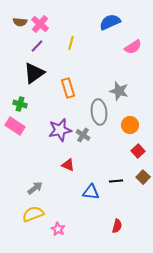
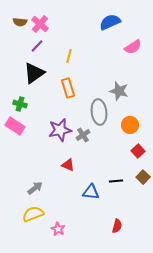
yellow line: moved 2 px left, 13 px down
gray cross: rotated 24 degrees clockwise
